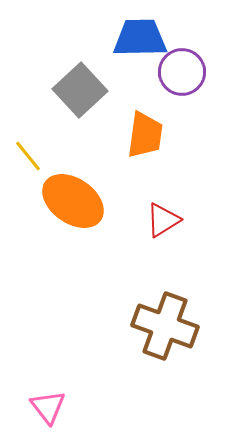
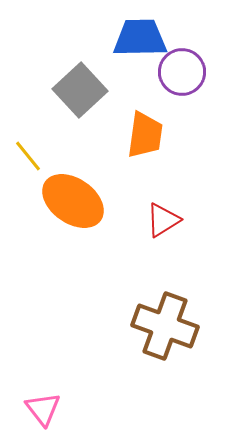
pink triangle: moved 5 px left, 2 px down
